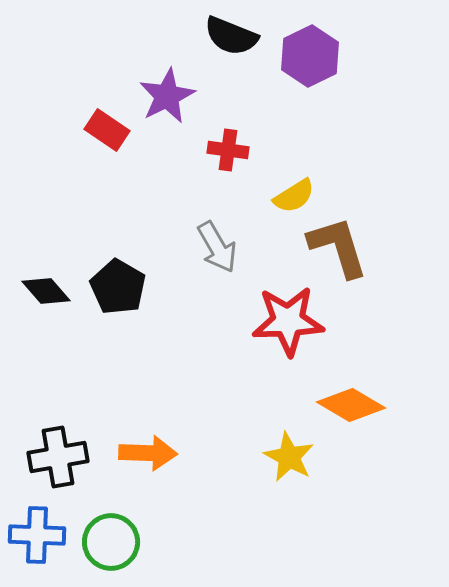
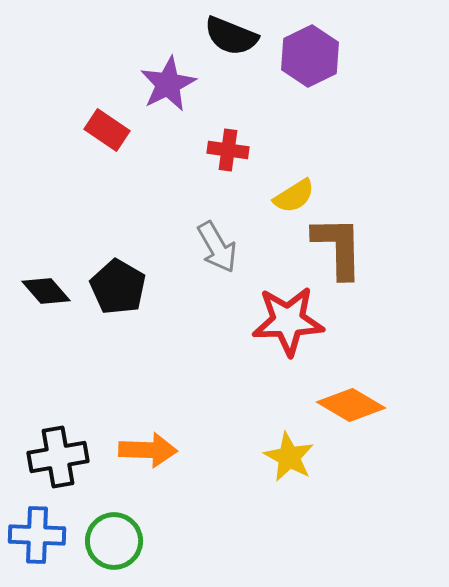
purple star: moved 1 px right, 12 px up
brown L-shape: rotated 16 degrees clockwise
orange arrow: moved 3 px up
green circle: moved 3 px right, 1 px up
